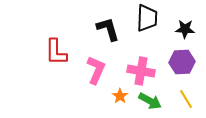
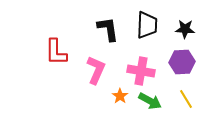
black trapezoid: moved 7 px down
black L-shape: rotated 8 degrees clockwise
